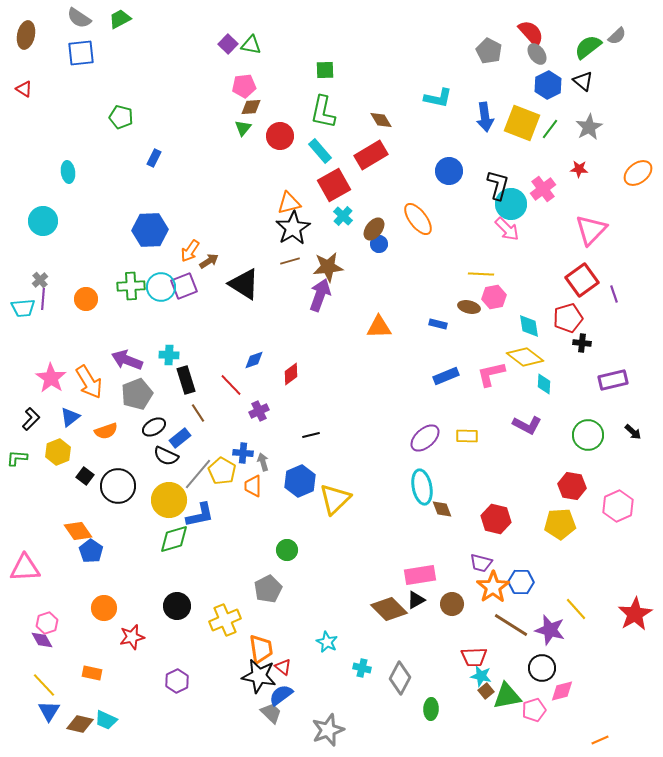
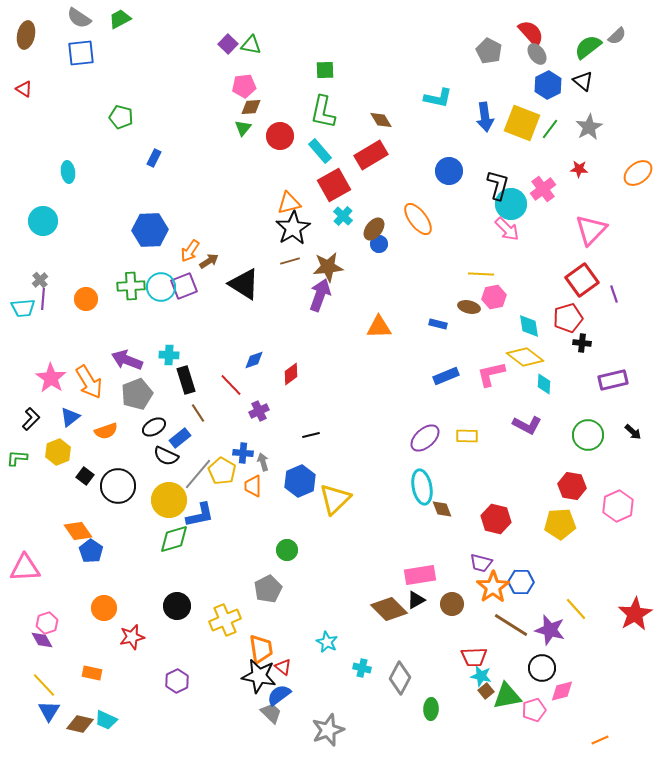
blue semicircle at (281, 695): moved 2 px left
